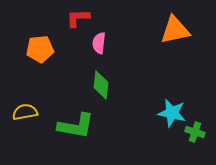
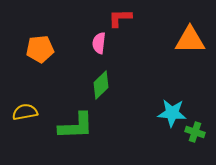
red L-shape: moved 42 px right
orange triangle: moved 15 px right, 10 px down; rotated 12 degrees clockwise
green diamond: rotated 40 degrees clockwise
cyan star: rotated 8 degrees counterclockwise
green L-shape: rotated 12 degrees counterclockwise
